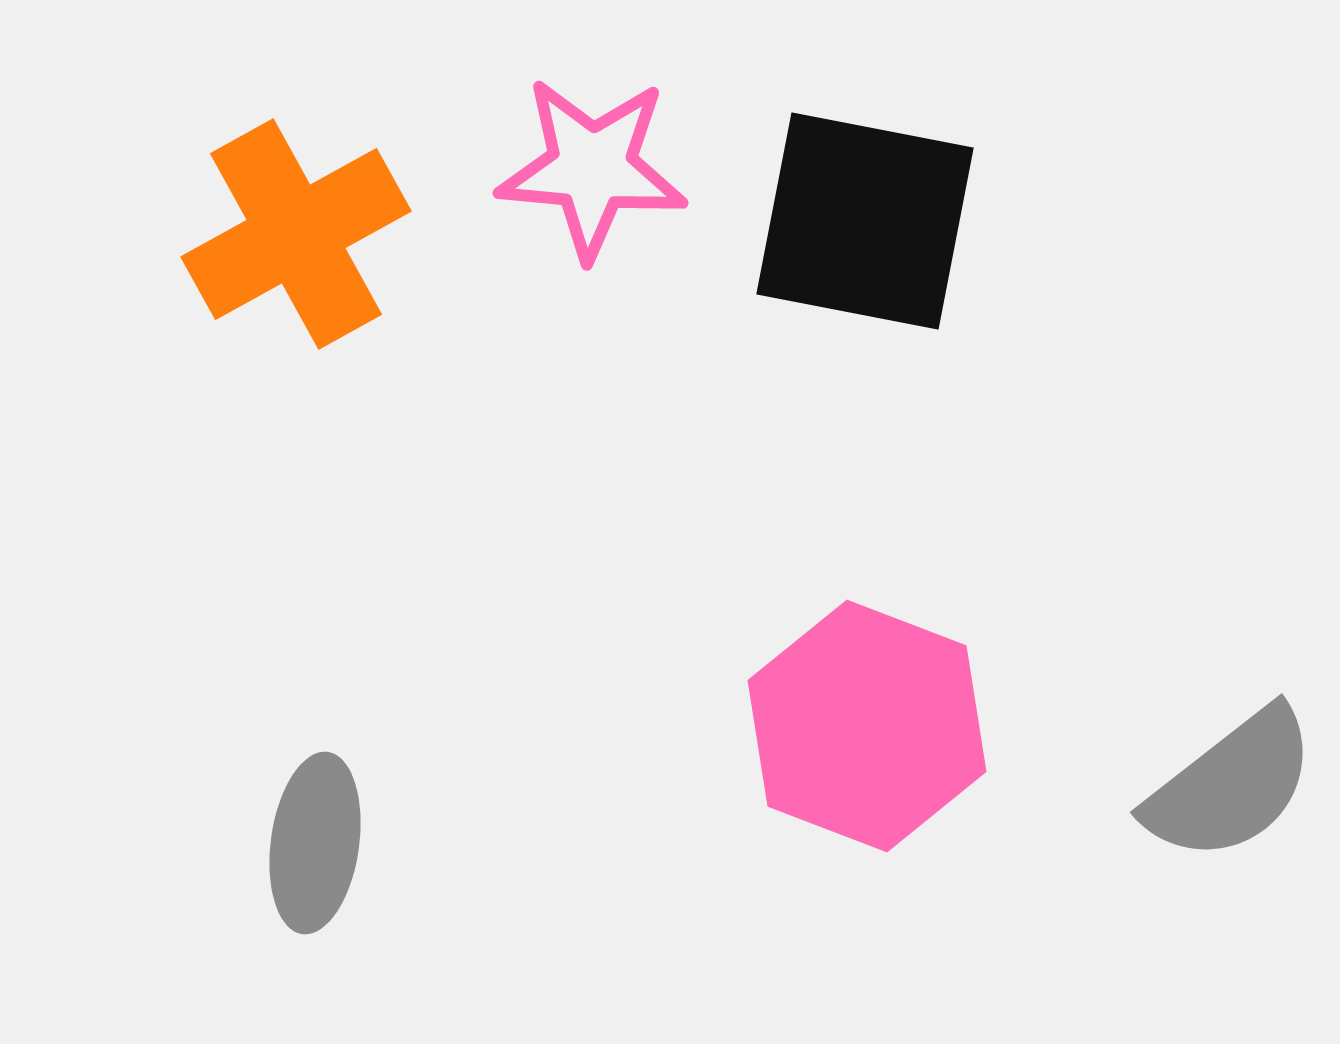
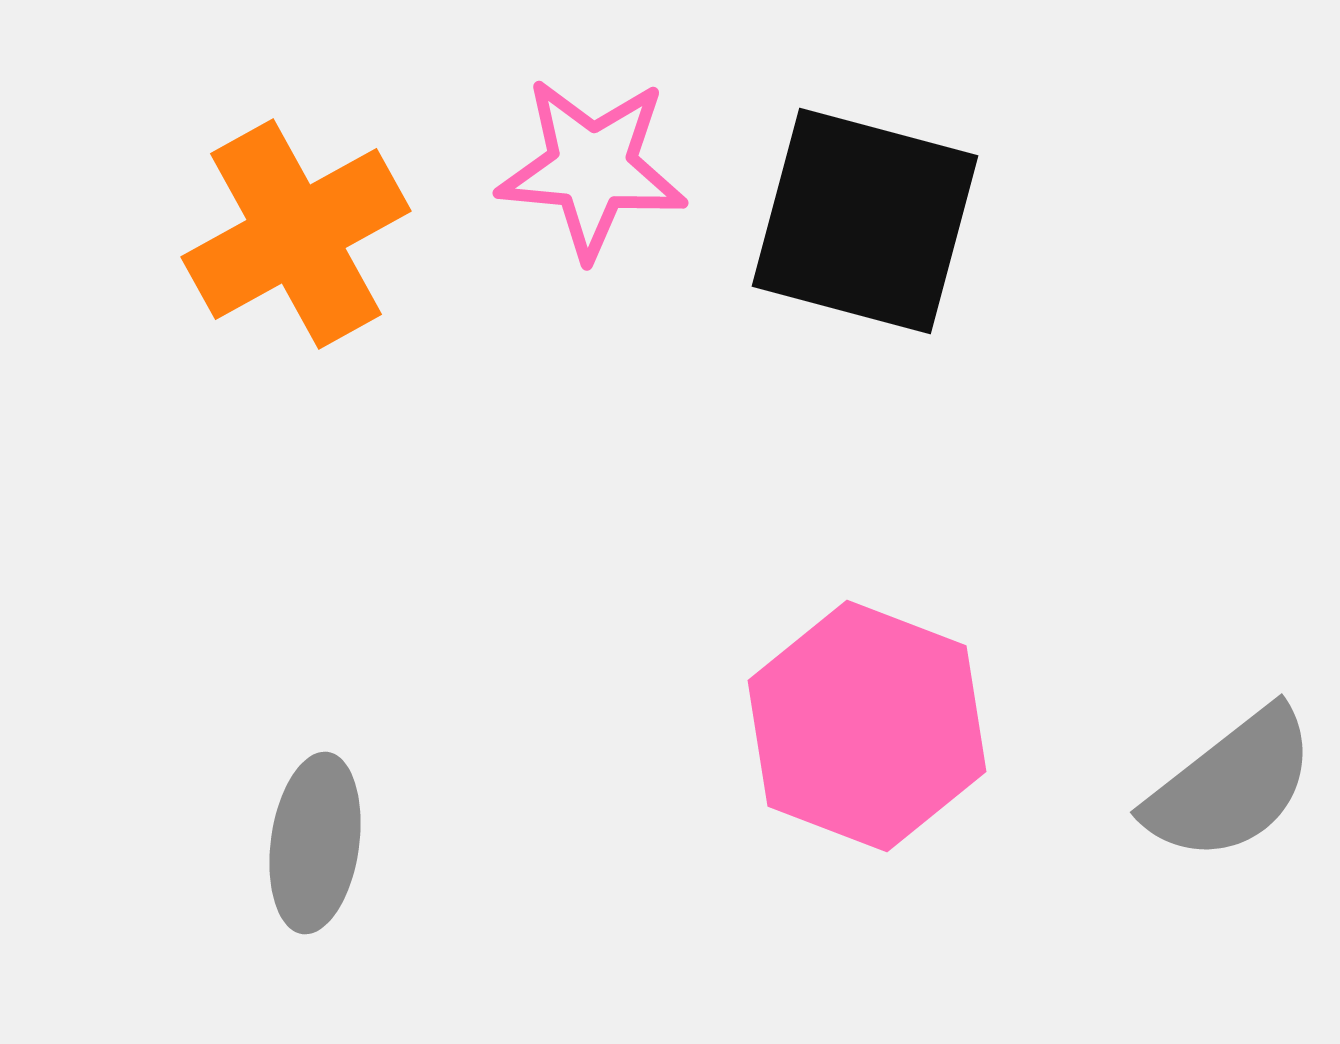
black square: rotated 4 degrees clockwise
